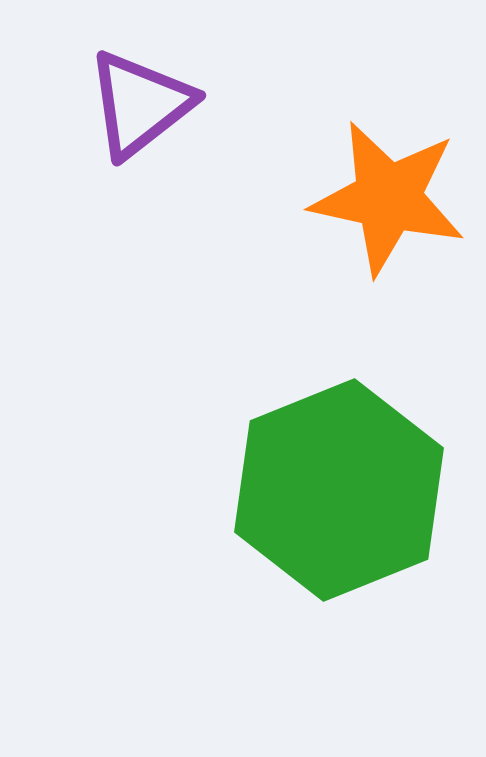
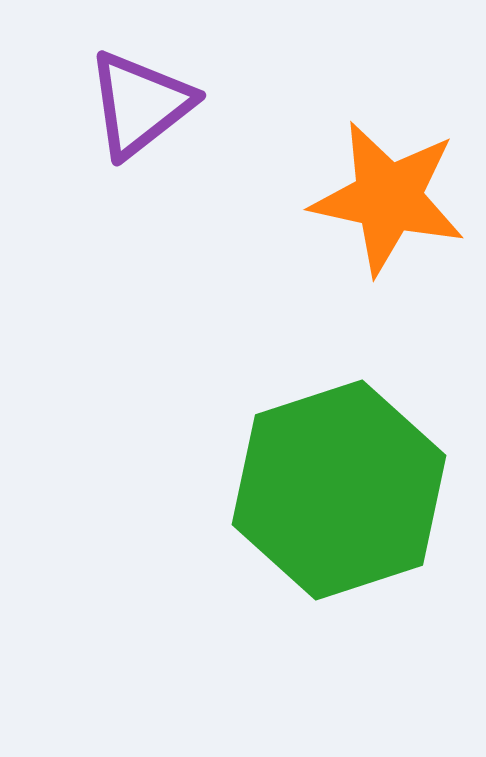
green hexagon: rotated 4 degrees clockwise
